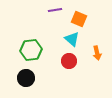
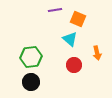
orange square: moved 1 px left
cyan triangle: moved 2 px left
green hexagon: moved 7 px down
red circle: moved 5 px right, 4 px down
black circle: moved 5 px right, 4 px down
